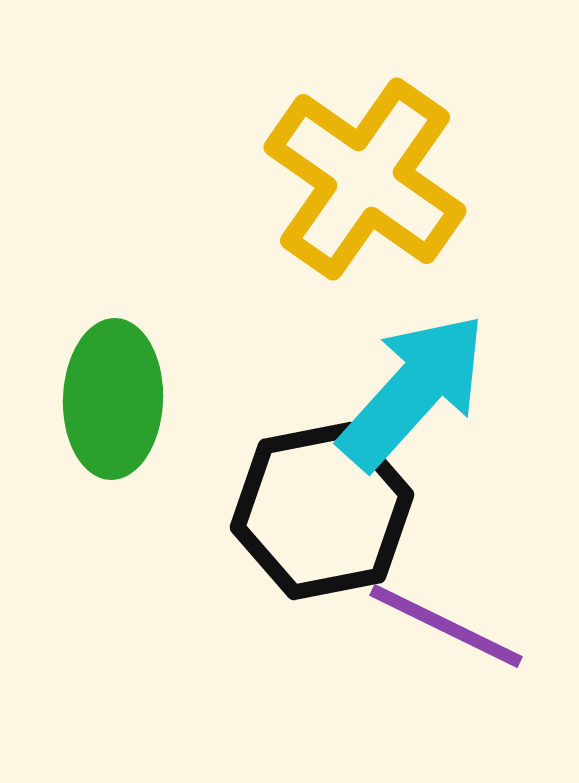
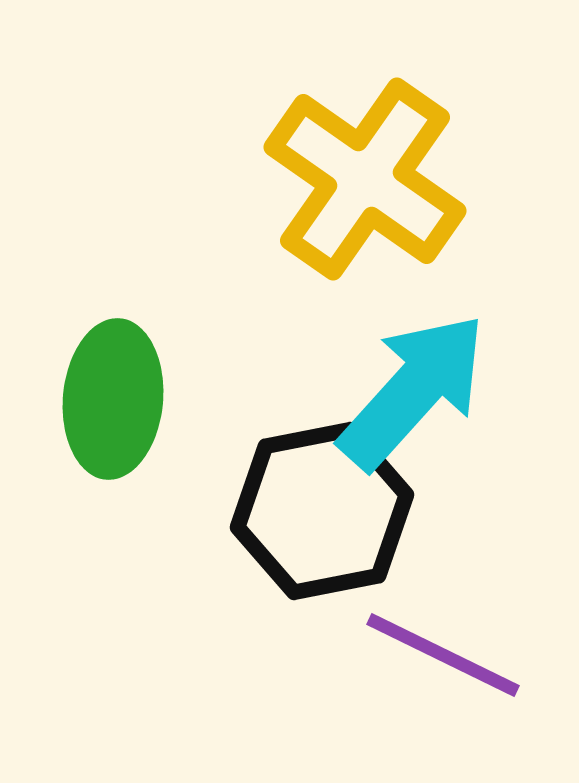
green ellipse: rotated 3 degrees clockwise
purple line: moved 3 px left, 29 px down
